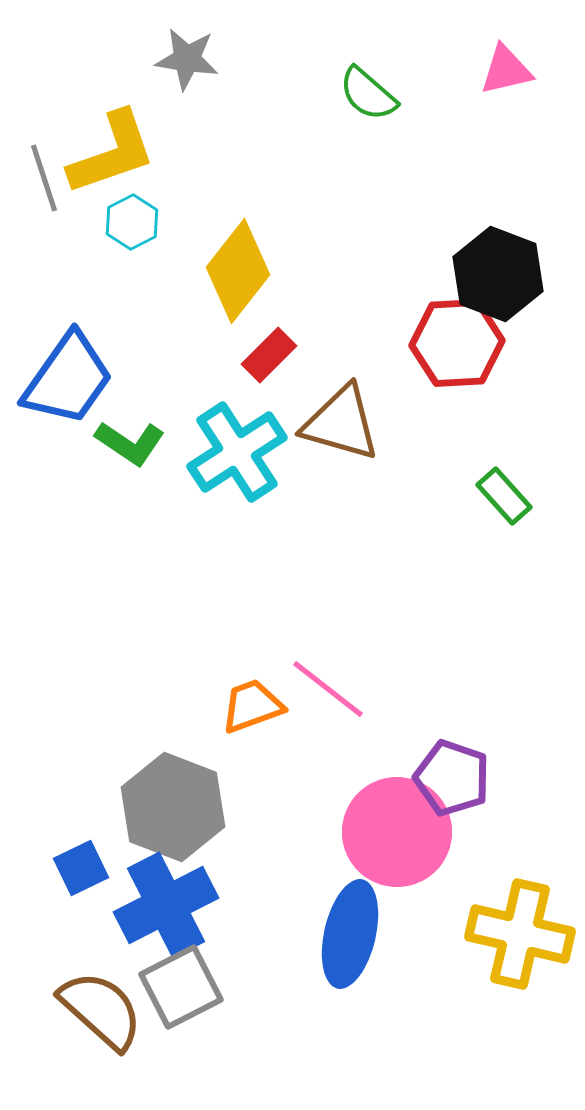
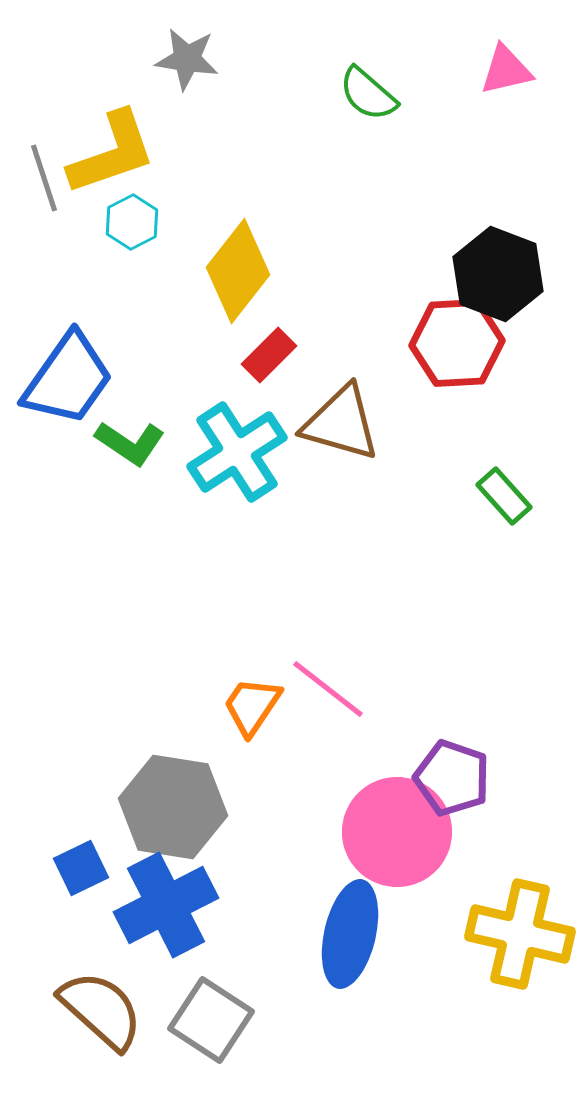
orange trapezoid: rotated 36 degrees counterclockwise
gray hexagon: rotated 12 degrees counterclockwise
gray square: moved 30 px right, 33 px down; rotated 30 degrees counterclockwise
